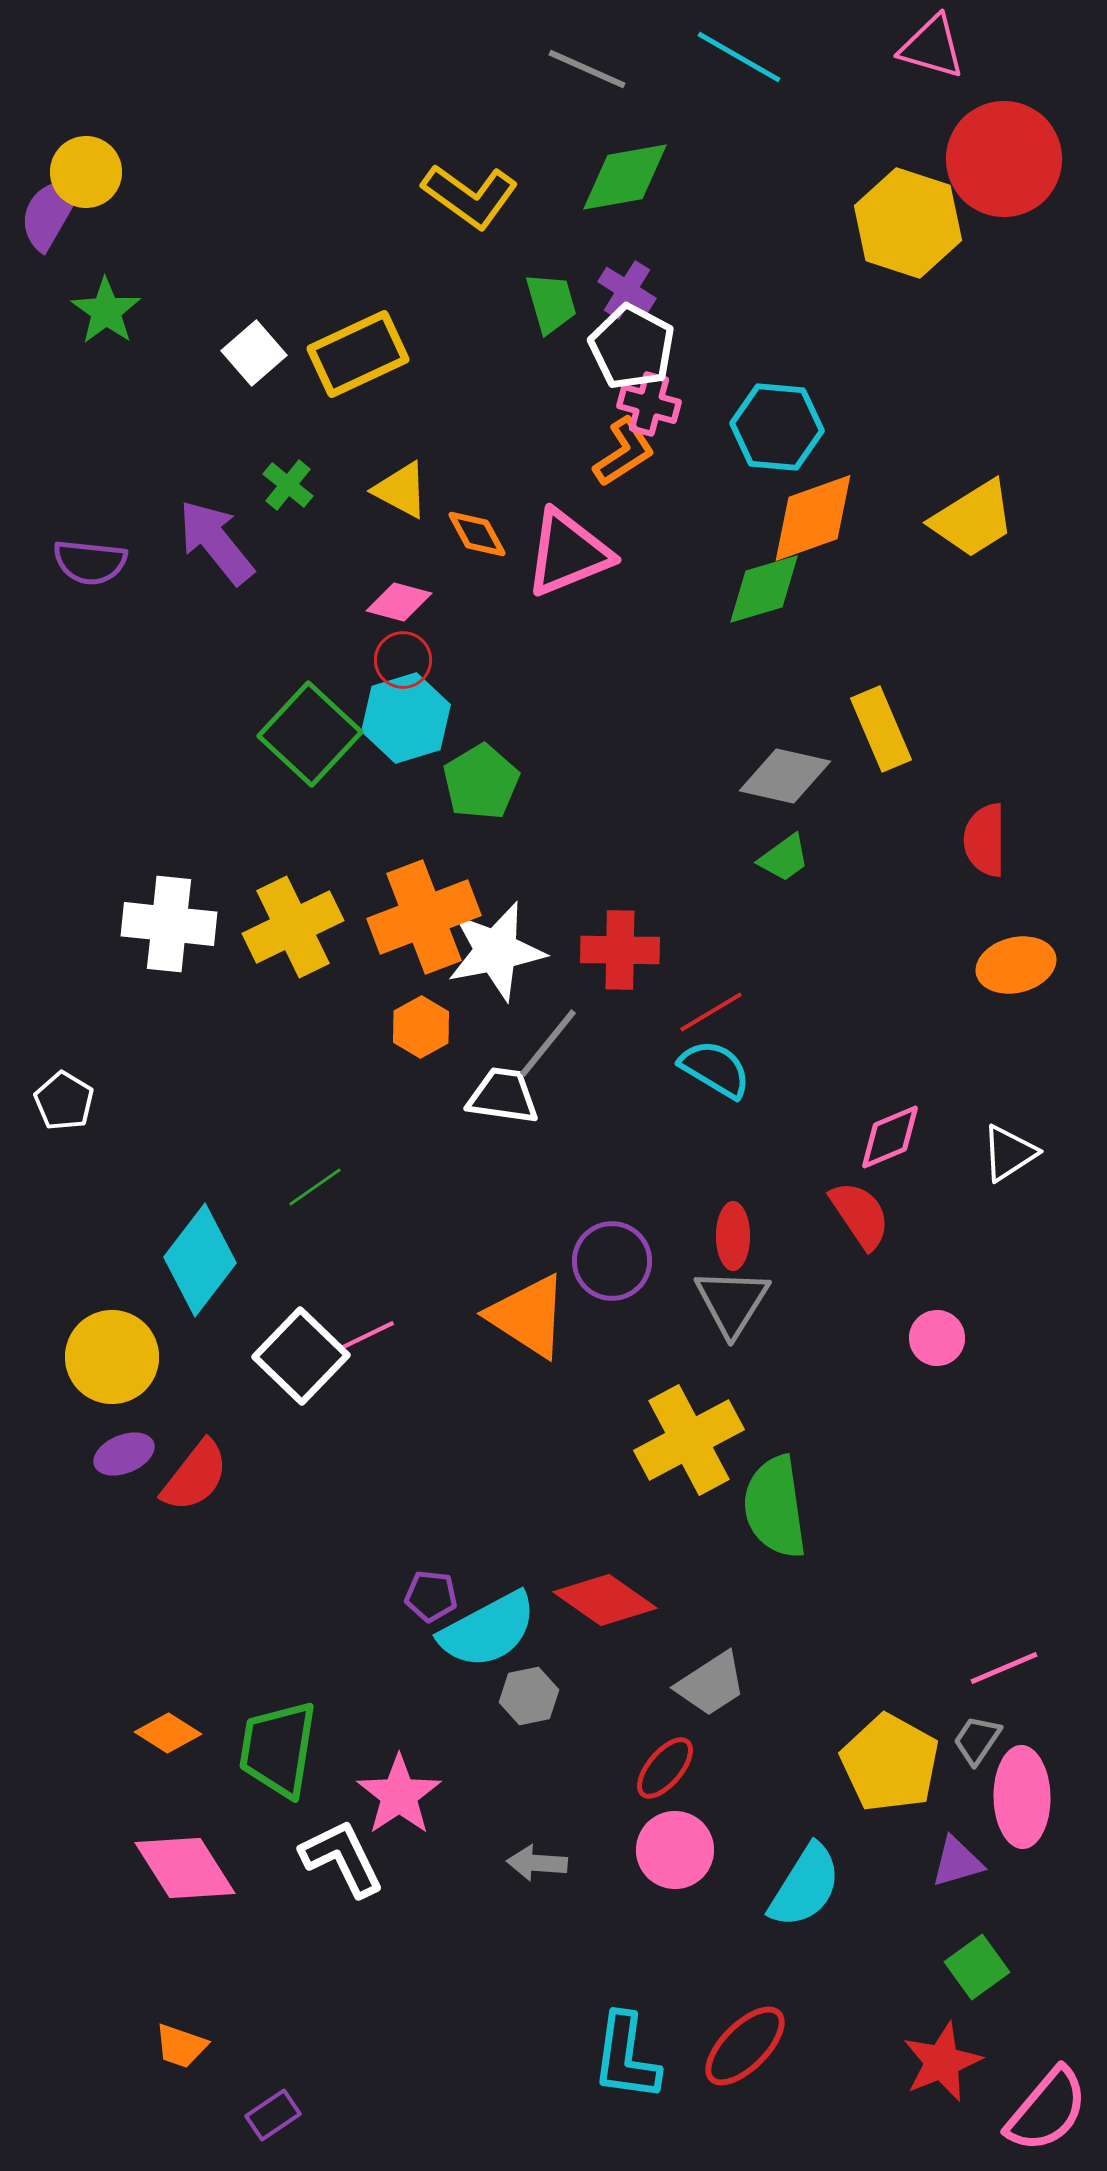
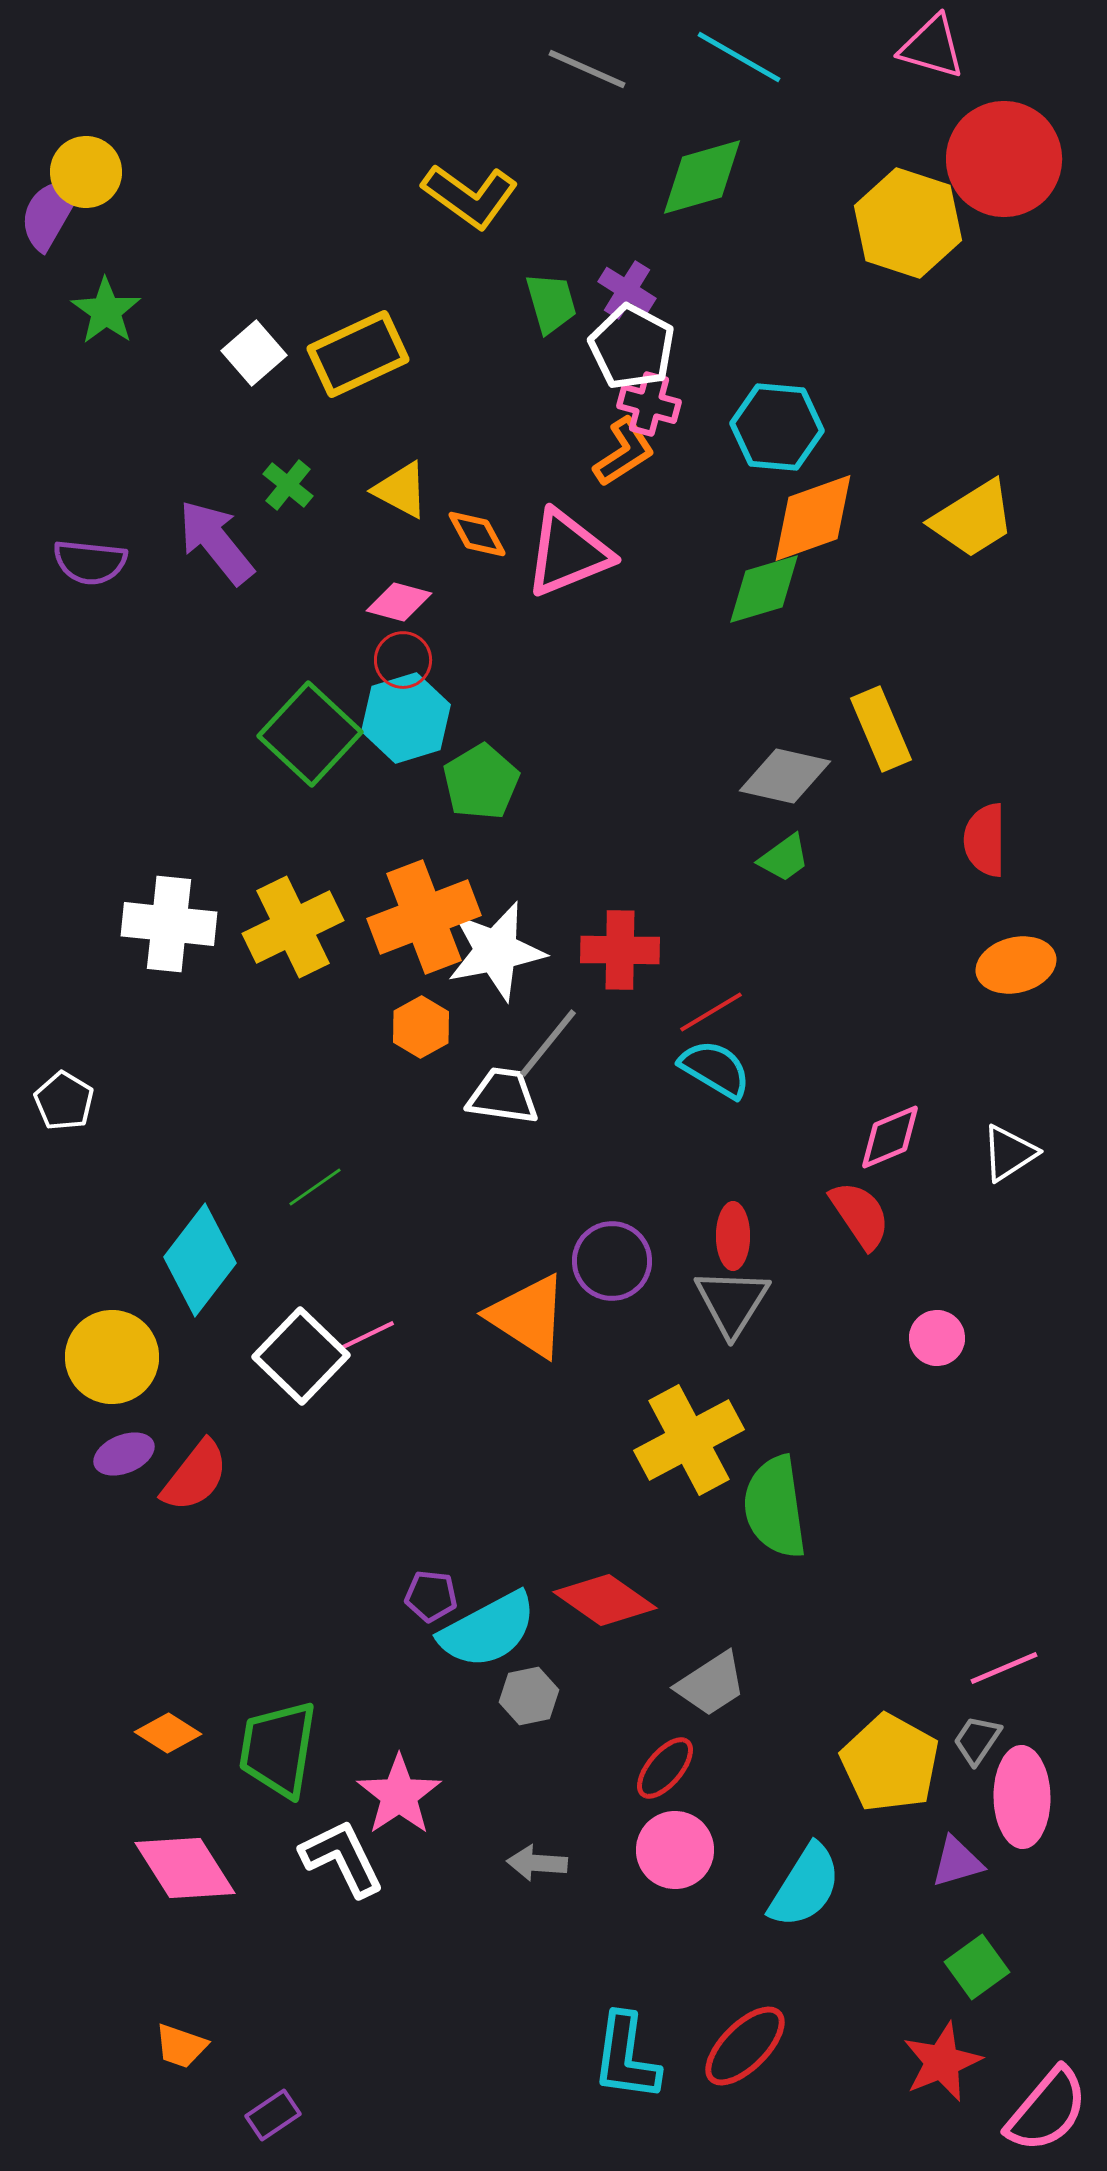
green diamond at (625, 177): moved 77 px right; rotated 6 degrees counterclockwise
